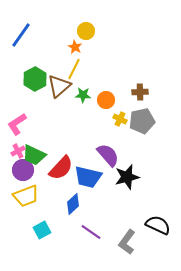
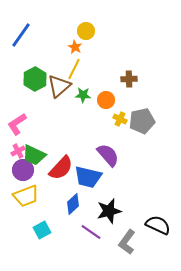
brown cross: moved 11 px left, 13 px up
black star: moved 18 px left, 34 px down
